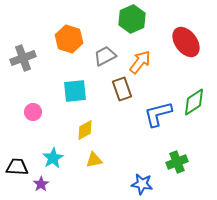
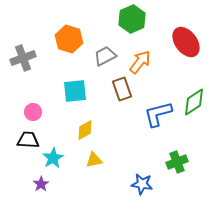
black trapezoid: moved 11 px right, 27 px up
